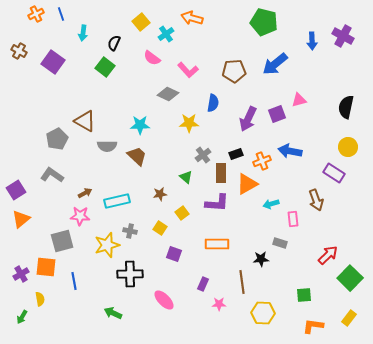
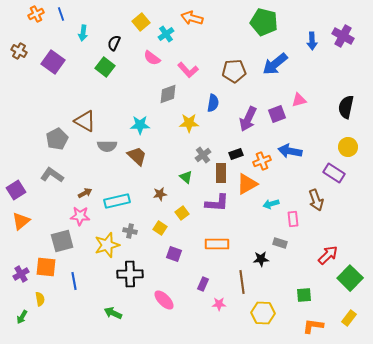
gray diamond at (168, 94): rotated 45 degrees counterclockwise
orange triangle at (21, 219): moved 2 px down
